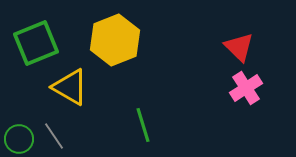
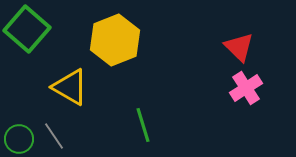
green square: moved 9 px left, 14 px up; rotated 27 degrees counterclockwise
